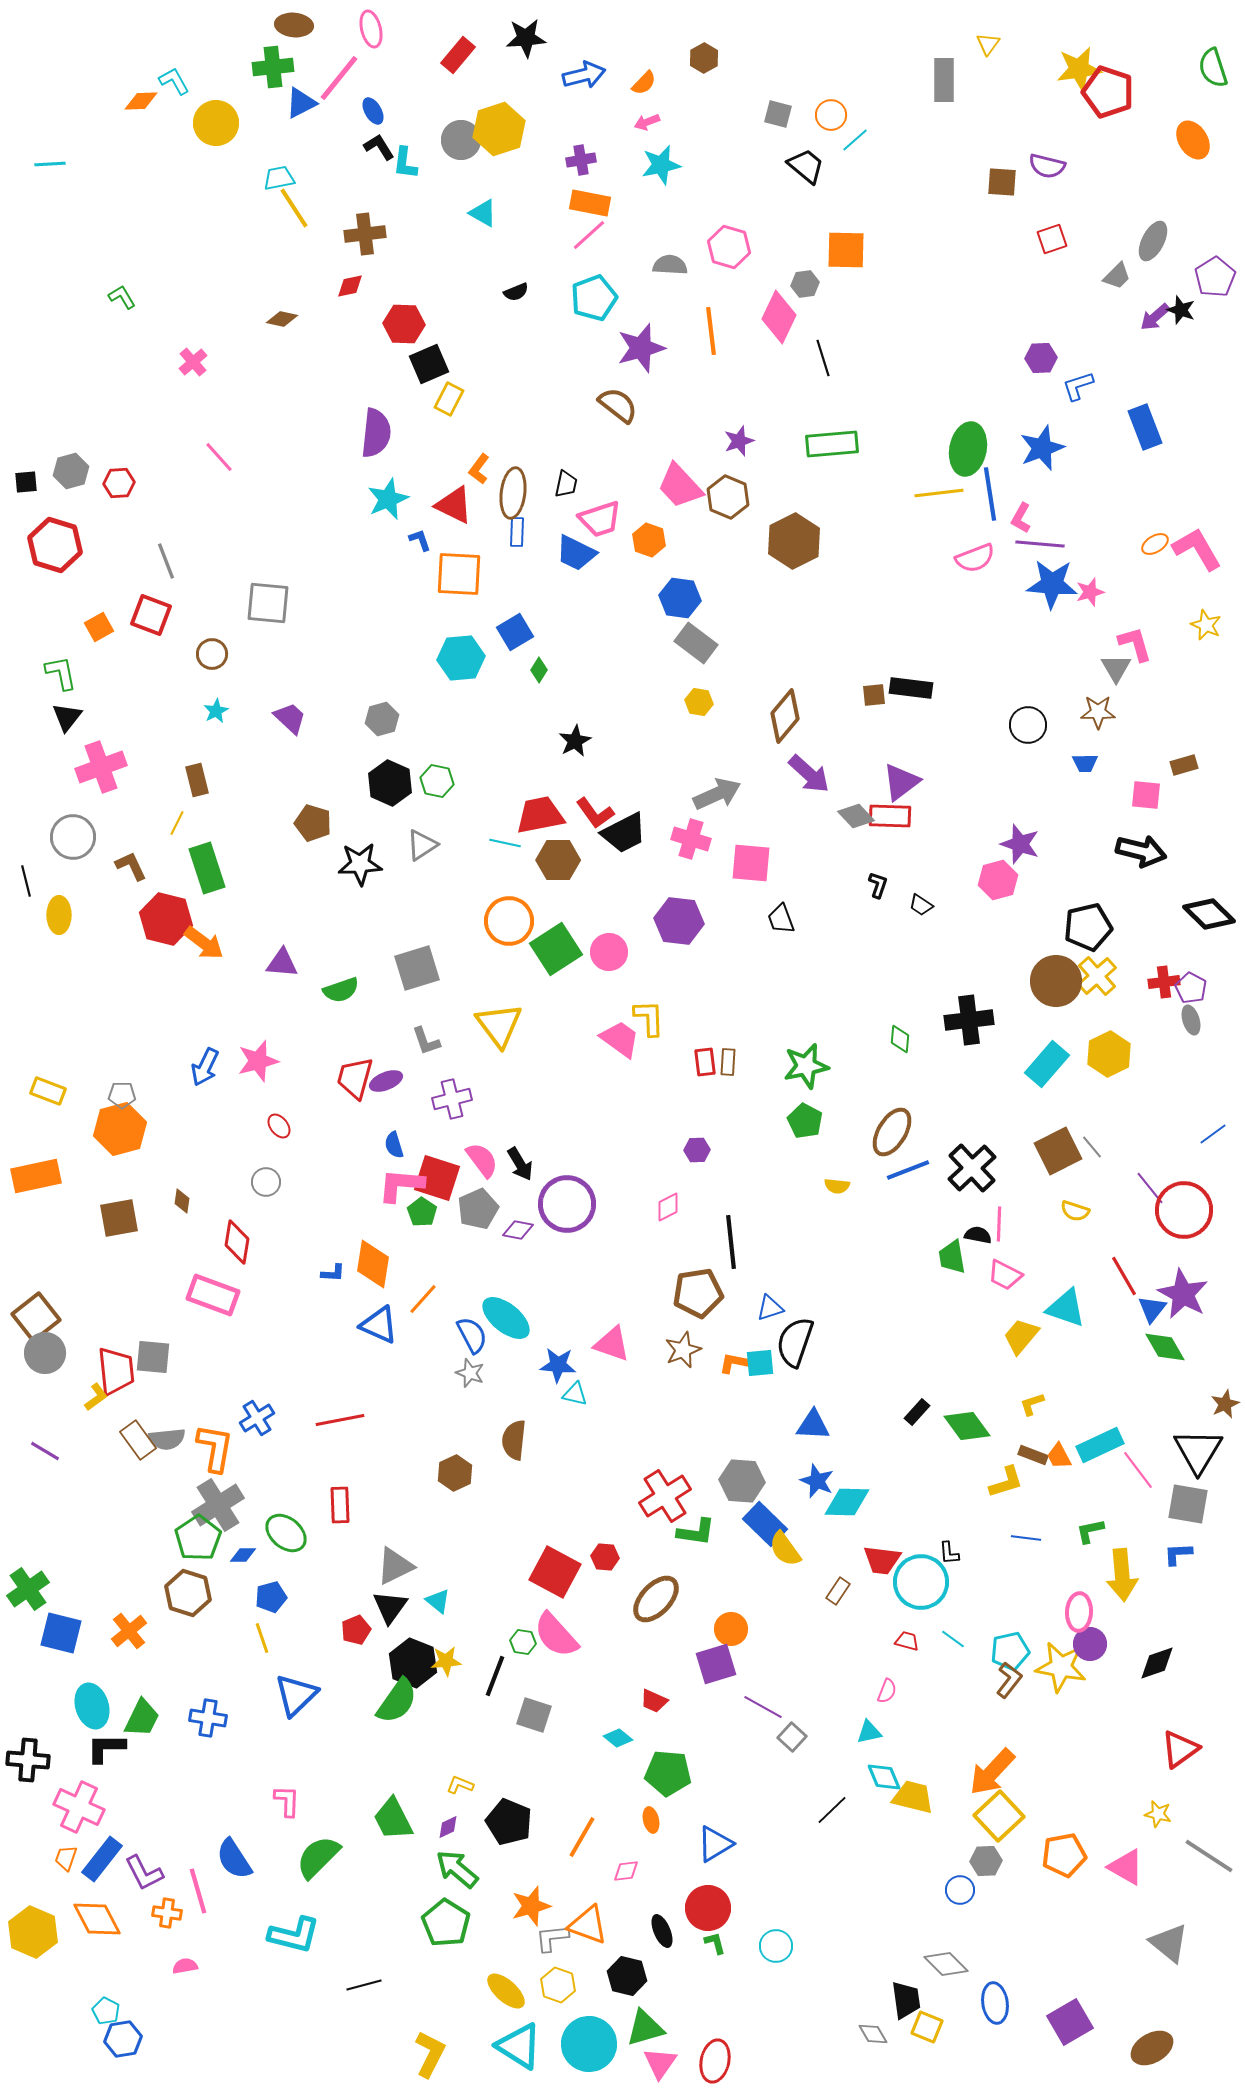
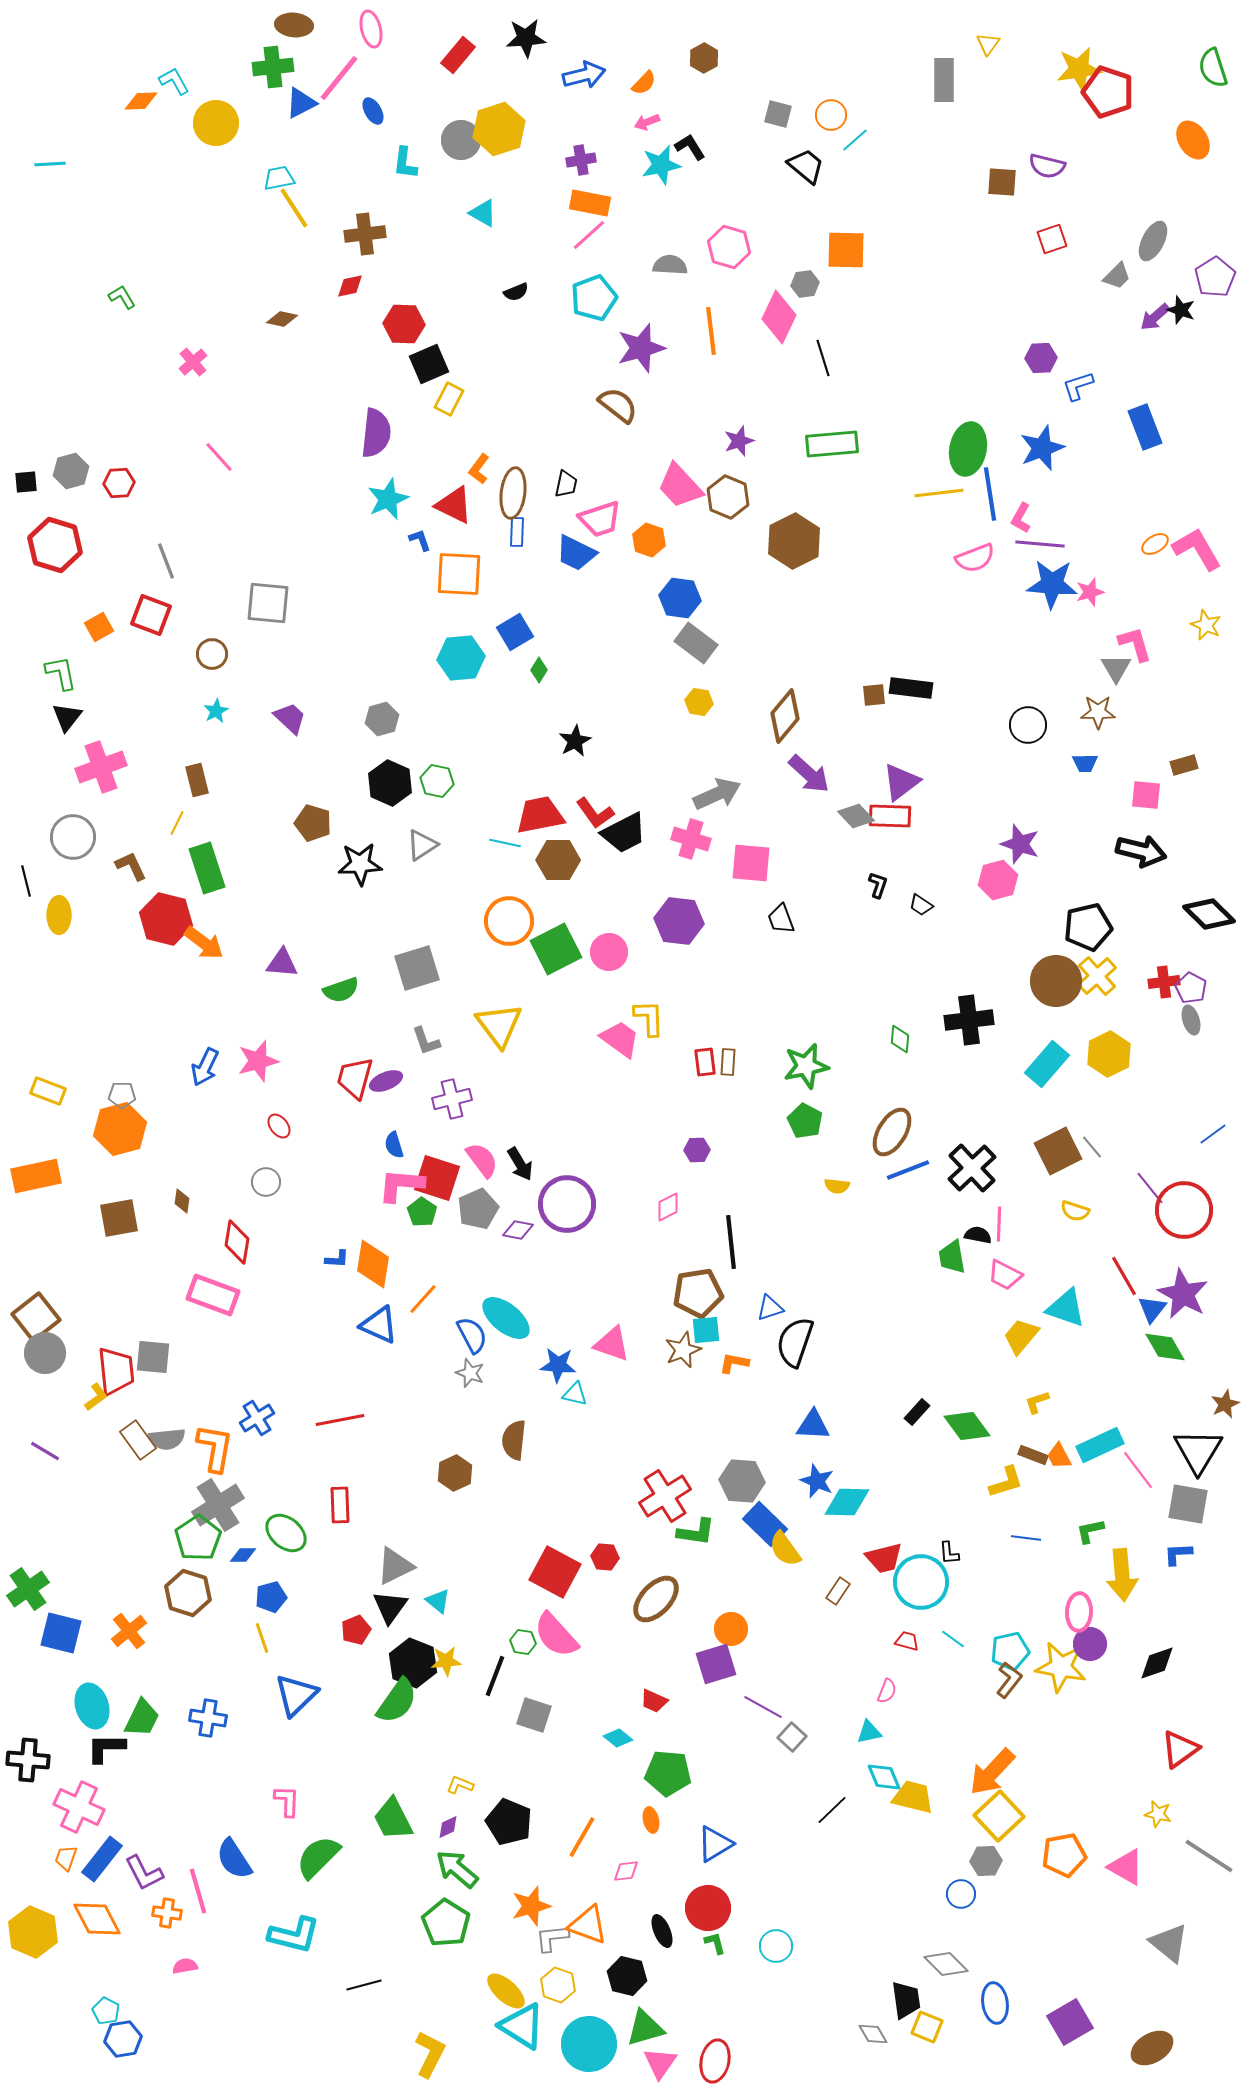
black L-shape at (379, 147): moved 311 px right
green square at (556, 949): rotated 6 degrees clockwise
blue L-shape at (333, 1273): moved 4 px right, 14 px up
cyan square at (760, 1363): moved 54 px left, 33 px up
yellow L-shape at (1032, 1404): moved 5 px right, 2 px up
red trapezoid at (882, 1560): moved 2 px right, 2 px up; rotated 21 degrees counterclockwise
blue circle at (960, 1890): moved 1 px right, 4 px down
cyan triangle at (519, 2046): moved 3 px right, 20 px up
